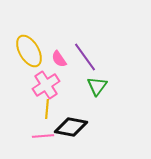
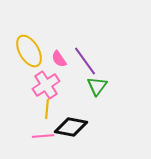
purple line: moved 4 px down
